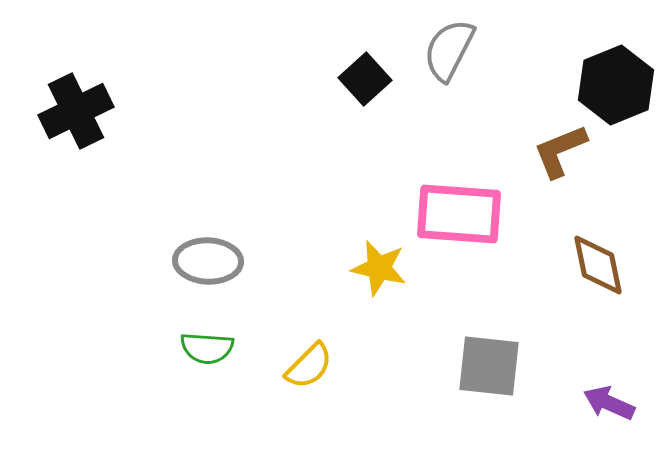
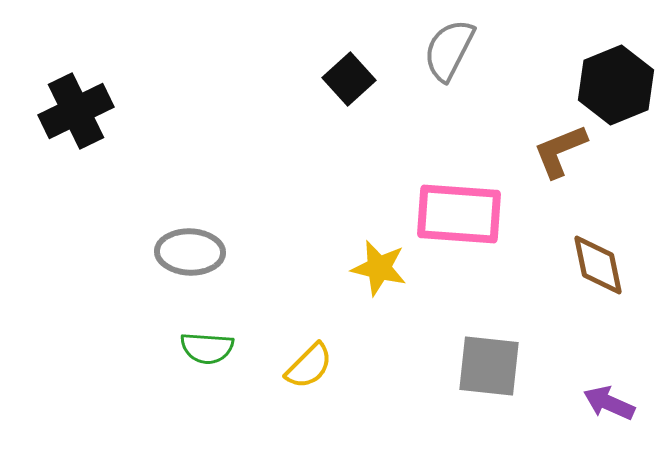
black square: moved 16 px left
gray ellipse: moved 18 px left, 9 px up
